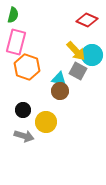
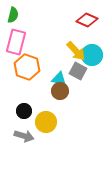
black circle: moved 1 px right, 1 px down
